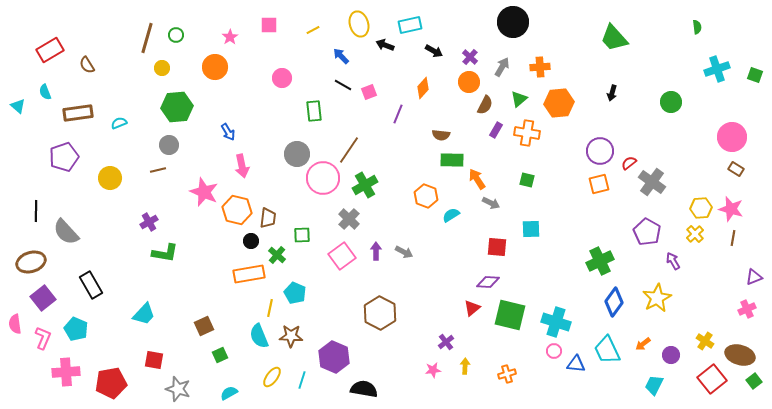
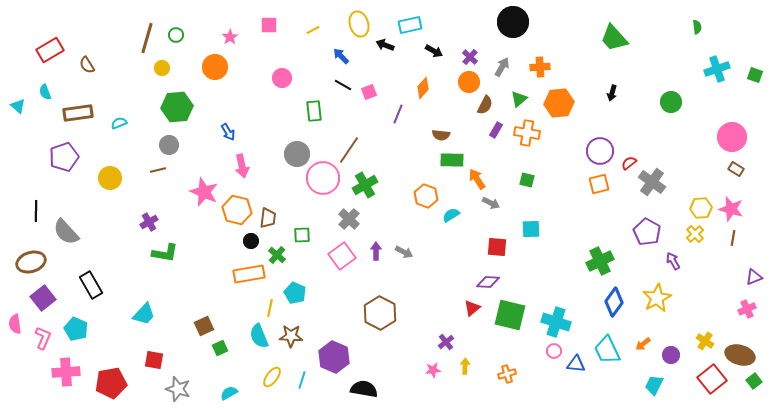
green square at (220, 355): moved 7 px up
